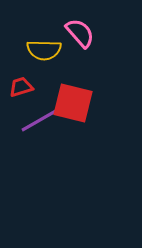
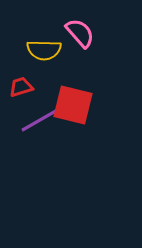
red square: moved 2 px down
